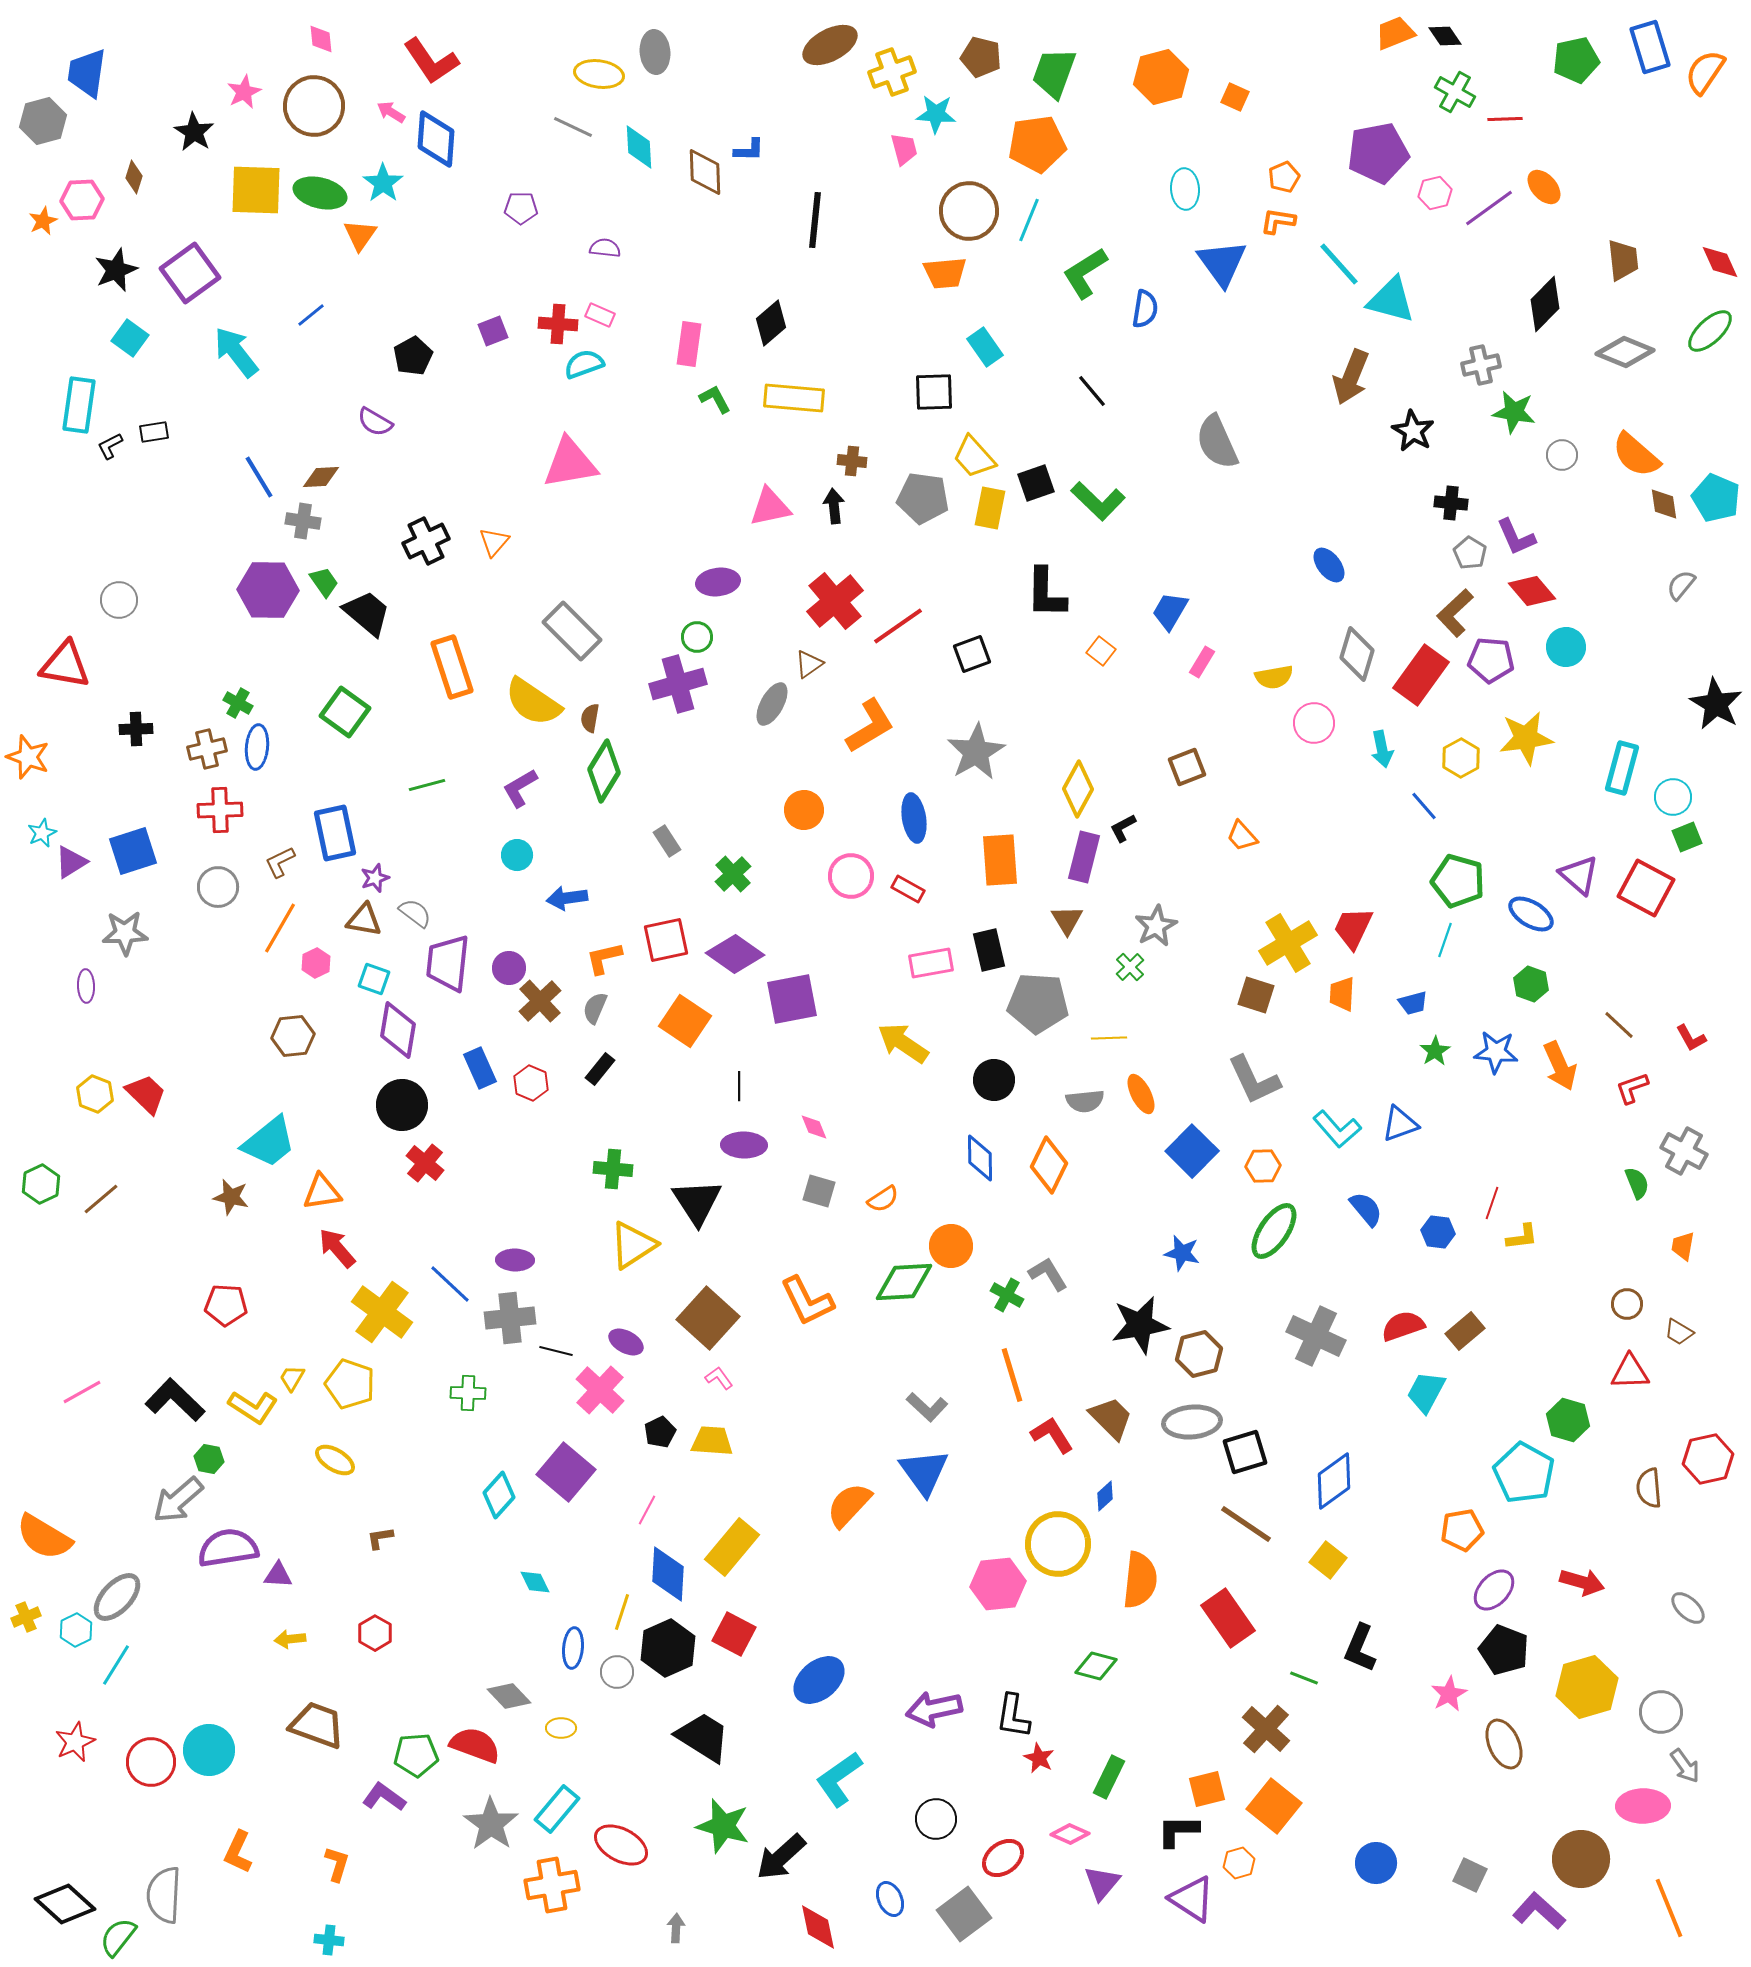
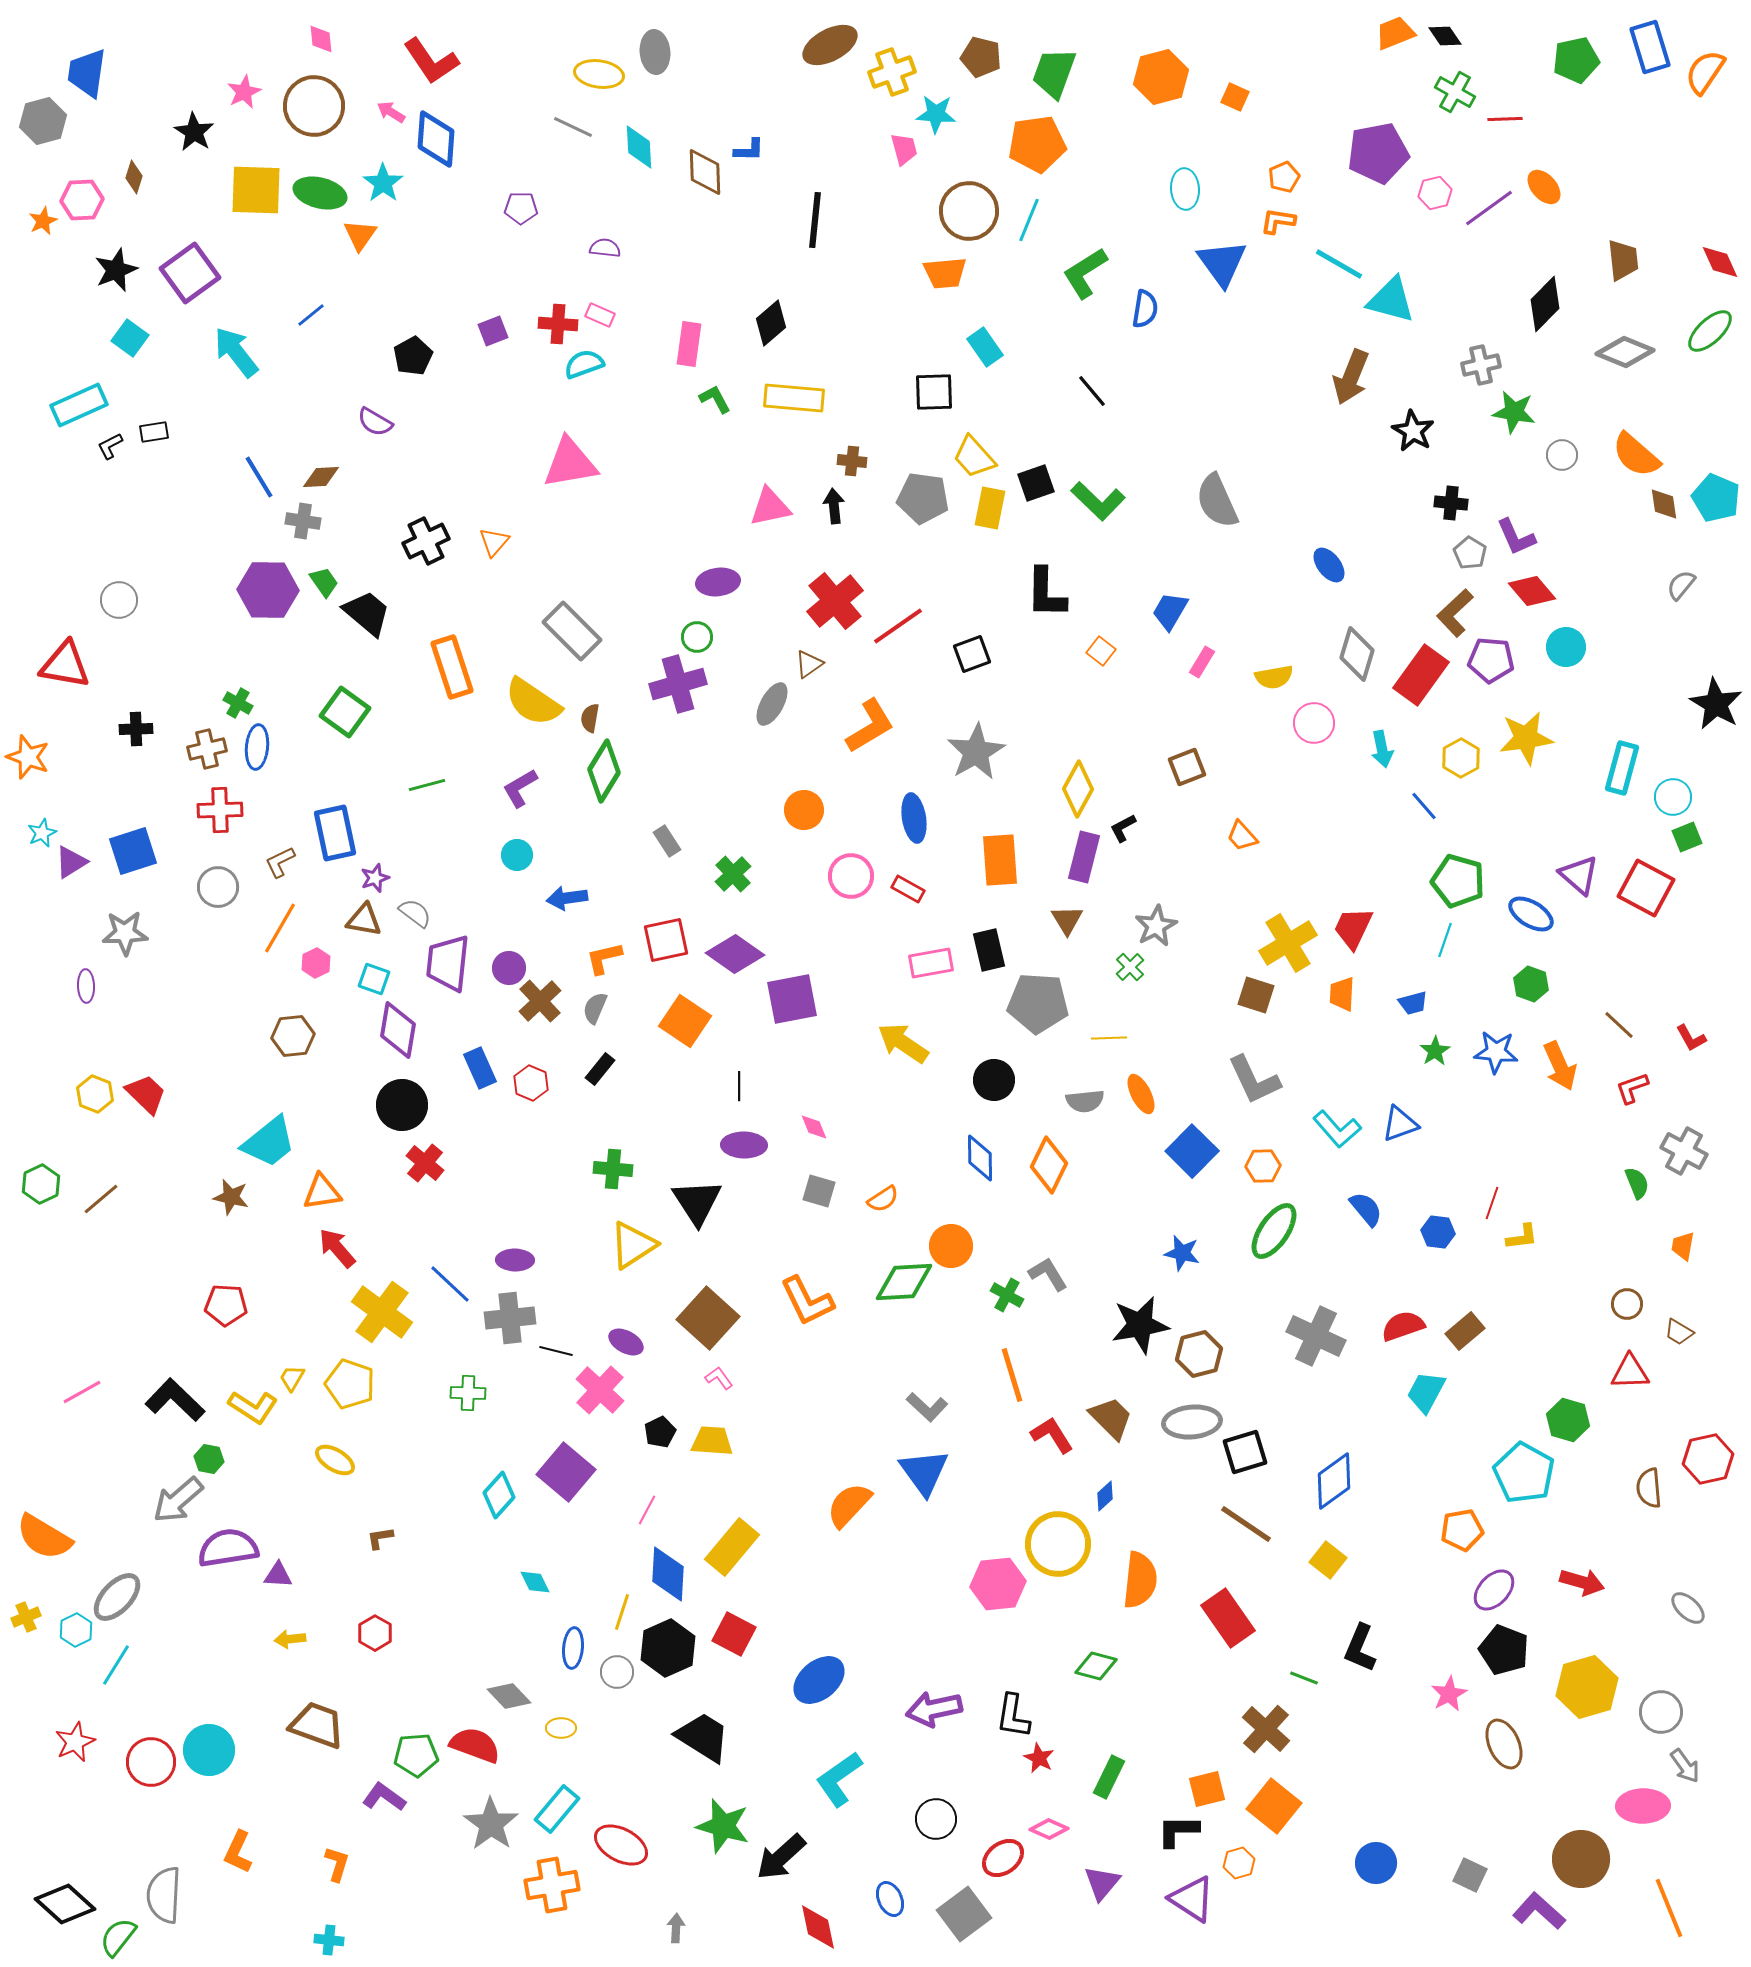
cyan line at (1339, 264): rotated 18 degrees counterclockwise
cyan rectangle at (79, 405): rotated 58 degrees clockwise
gray semicircle at (1217, 442): moved 59 px down
pink diamond at (1070, 1834): moved 21 px left, 5 px up
